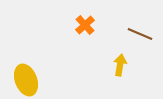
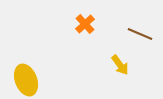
orange cross: moved 1 px up
yellow arrow: rotated 135 degrees clockwise
